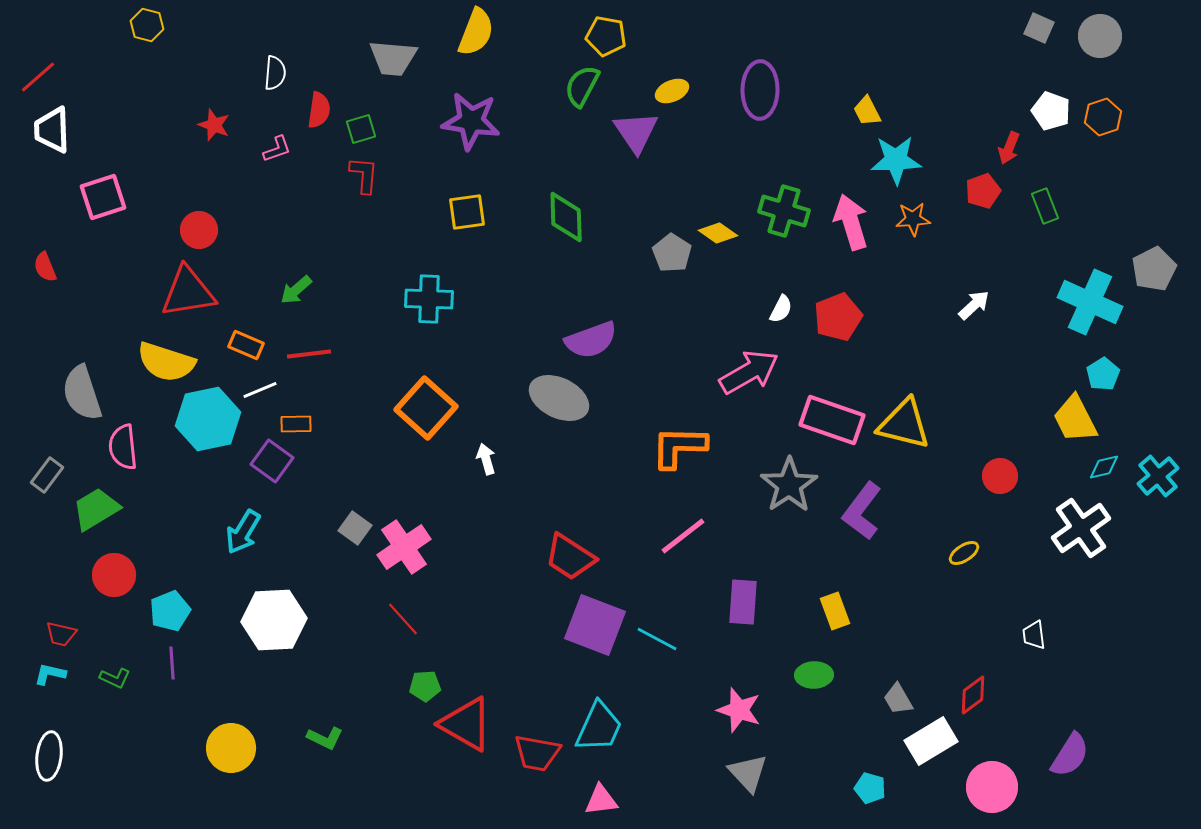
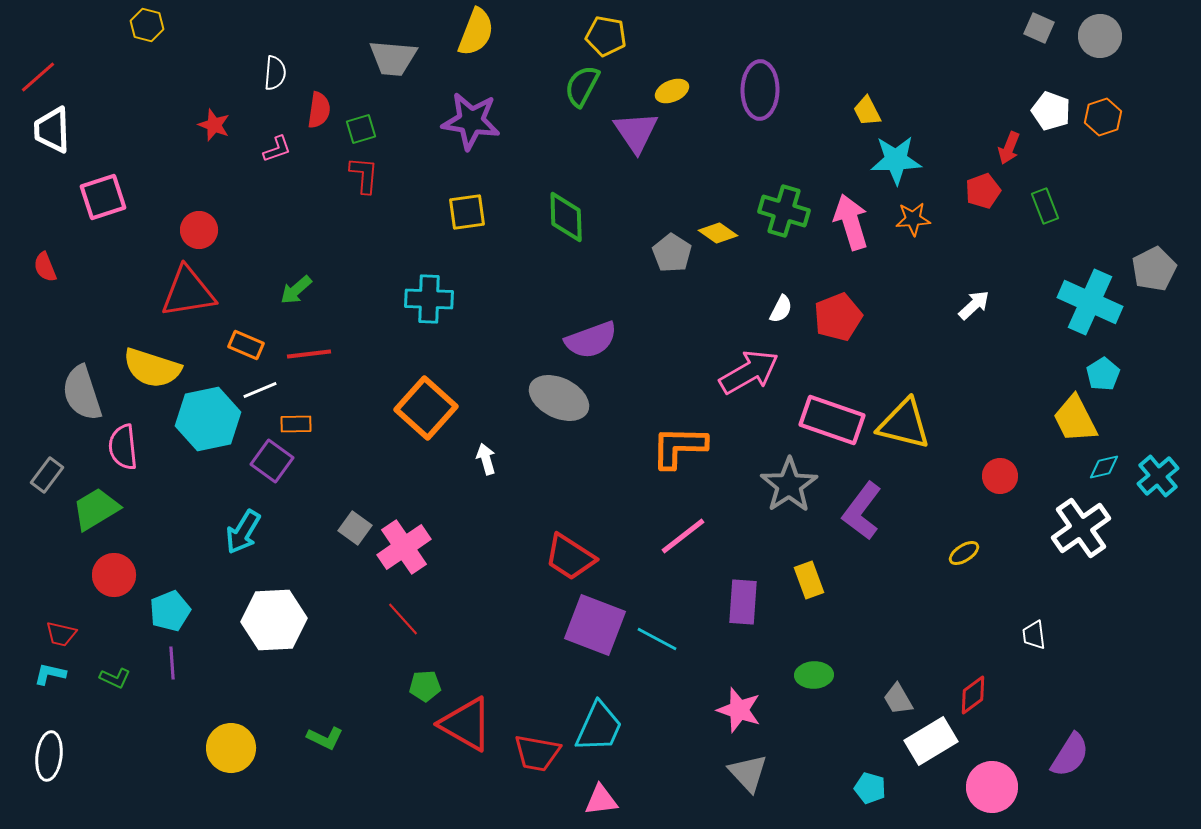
yellow semicircle at (166, 362): moved 14 px left, 6 px down
yellow rectangle at (835, 611): moved 26 px left, 31 px up
